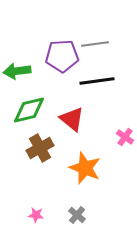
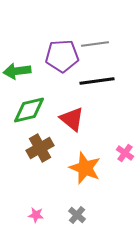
pink cross: moved 16 px down
